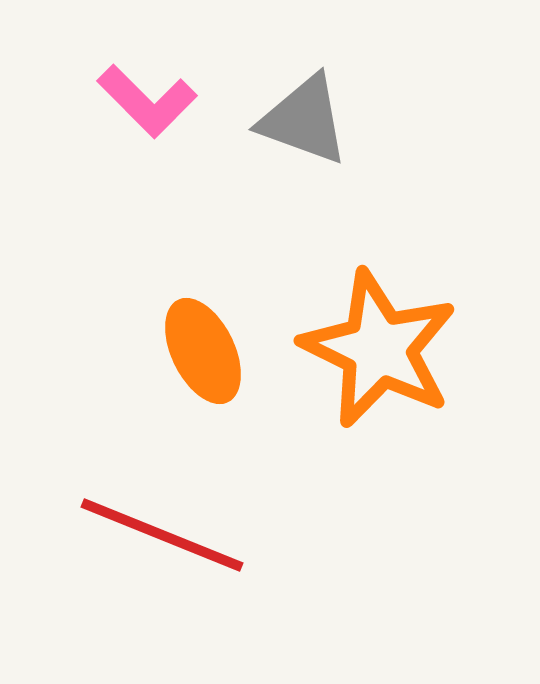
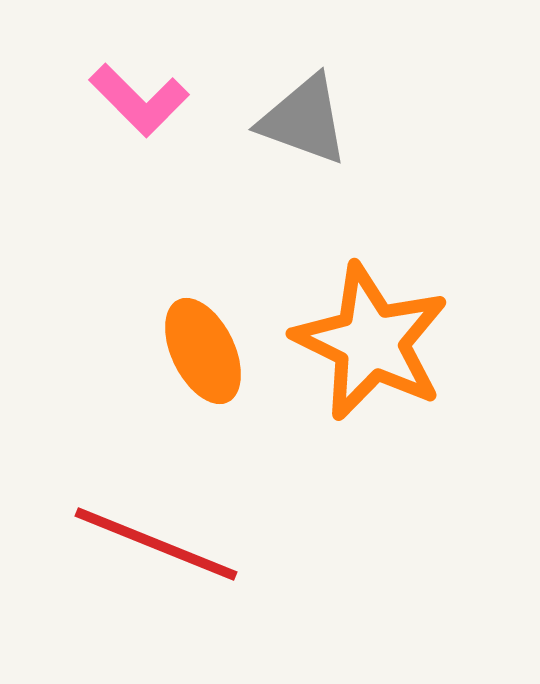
pink L-shape: moved 8 px left, 1 px up
orange star: moved 8 px left, 7 px up
red line: moved 6 px left, 9 px down
